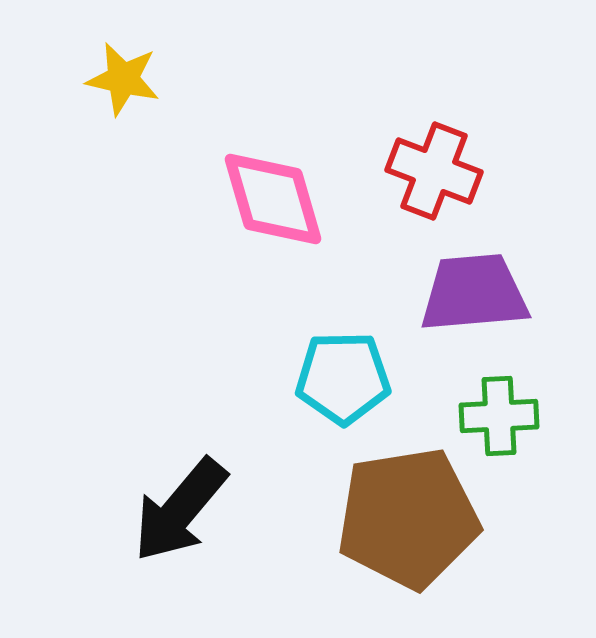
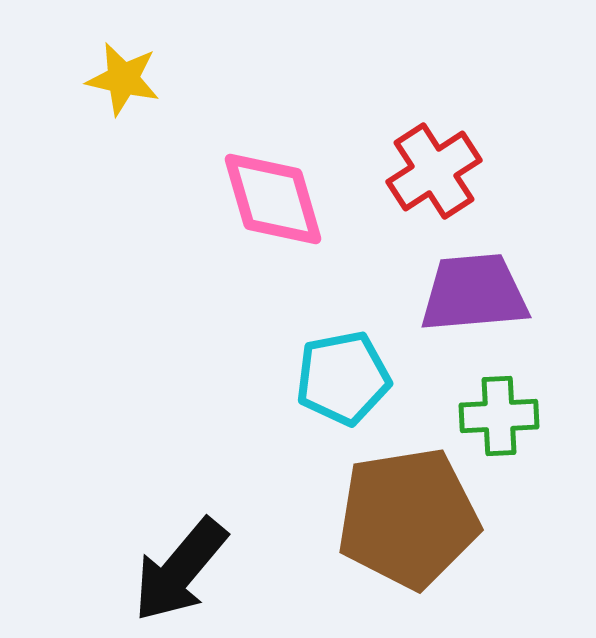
red cross: rotated 36 degrees clockwise
cyan pentagon: rotated 10 degrees counterclockwise
black arrow: moved 60 px down
